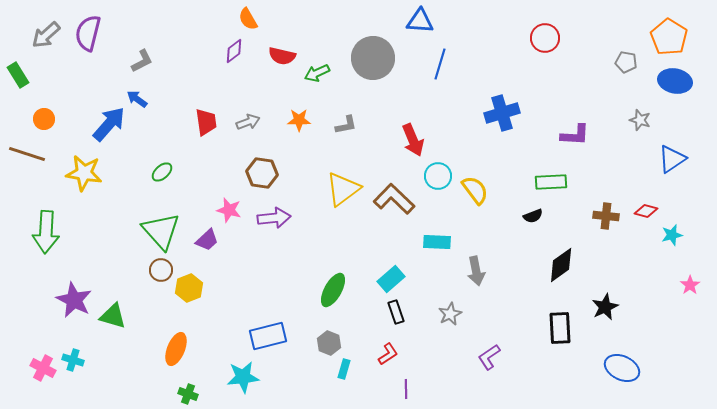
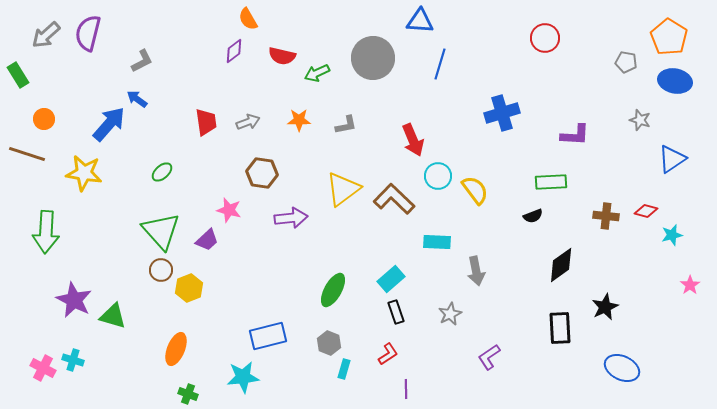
purple arrow at (274, 218): moved 17 px right
